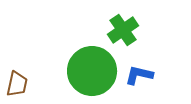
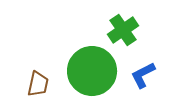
blue L-shape: moved 4 px right; rotated 40 degrees counterclockwise
brown trapezoid: moved 21 px right
